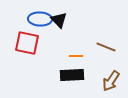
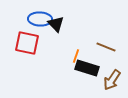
black triangle: moved 3 px left, 4 px down
orange line: rotated 72 degrees counterclockwise
black rectangle: moved 15 px right, 7 px up; rotated 20 degrees clockwise
brown arrow: moved 1 px right, 1 px up
